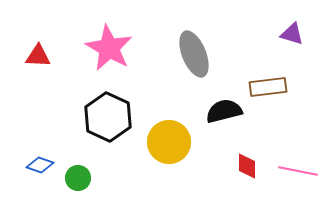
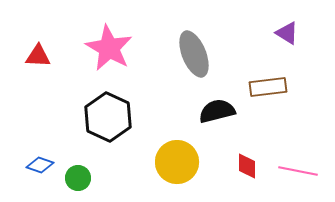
purple triangle: moved 5 px left, 1 px up; rotated 15 degrees clockwise
black semicircle: moved 7 px left
yellow circle: moved 8 px right, 20 px down
